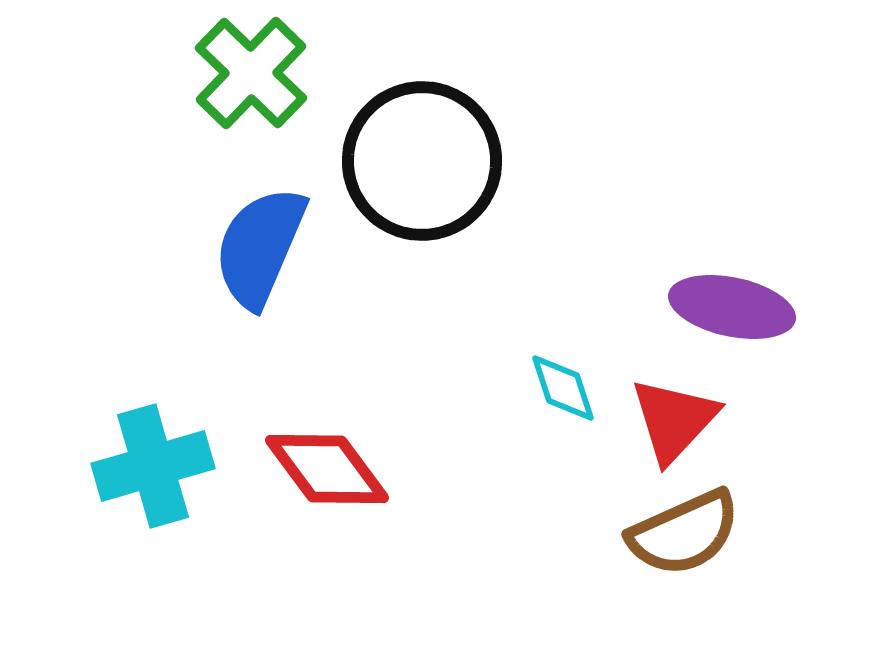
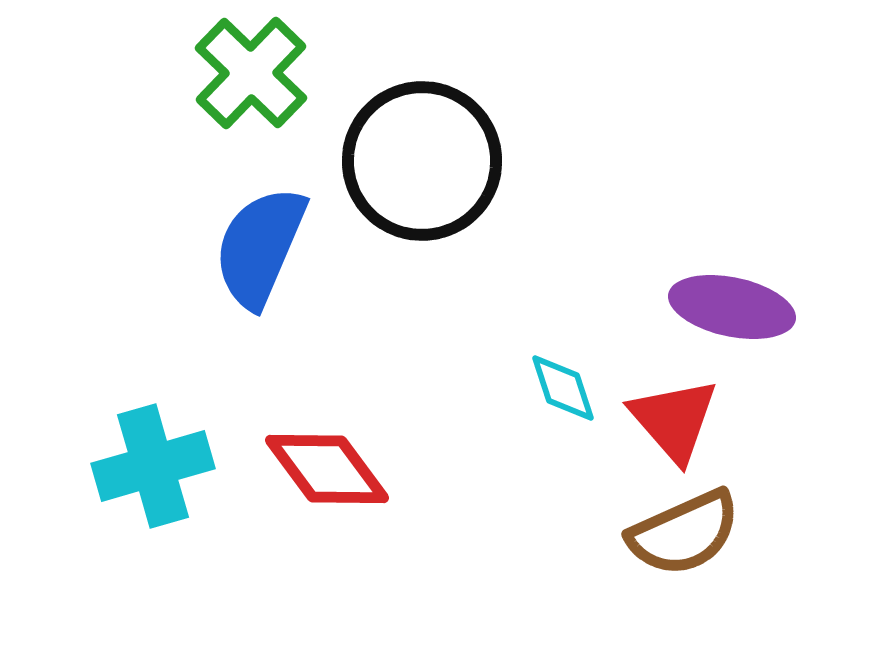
red triangle: rotated 24 degrees counterclockwise
